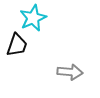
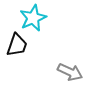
gray arrow: rotated 20 degrees clockwise
